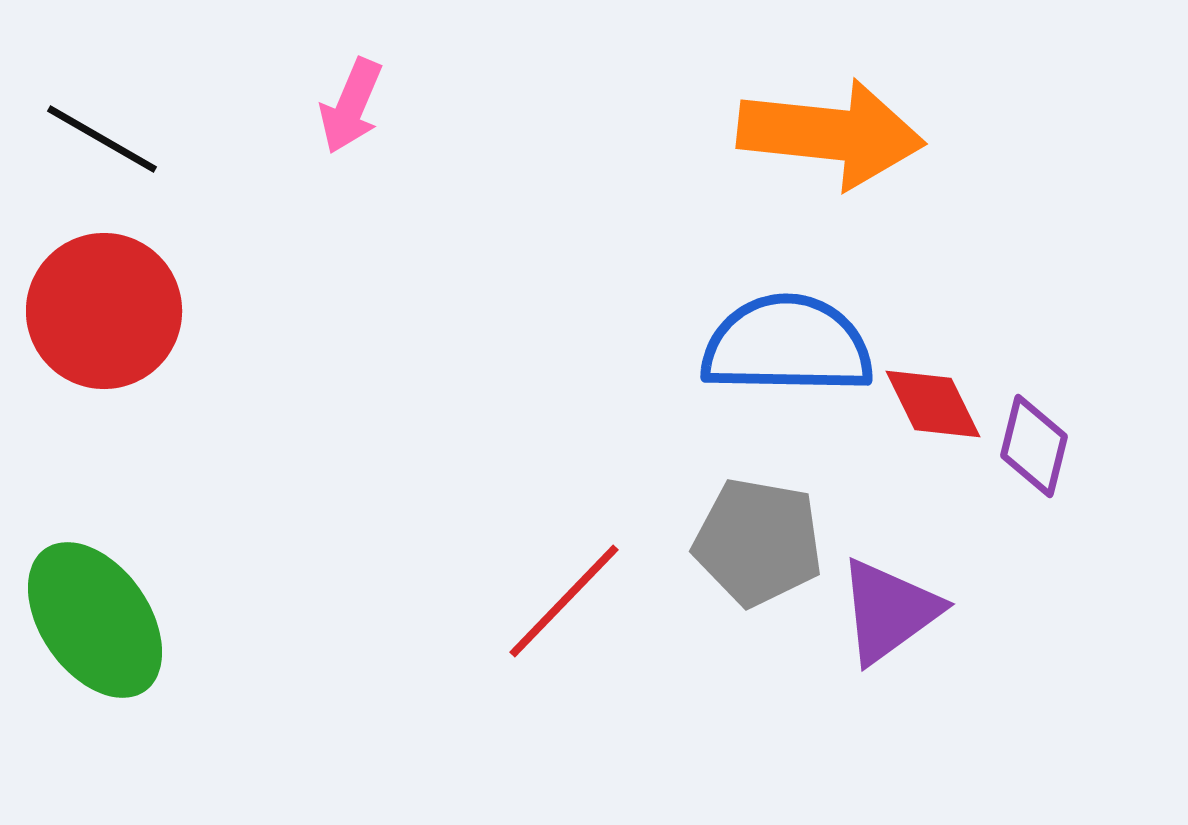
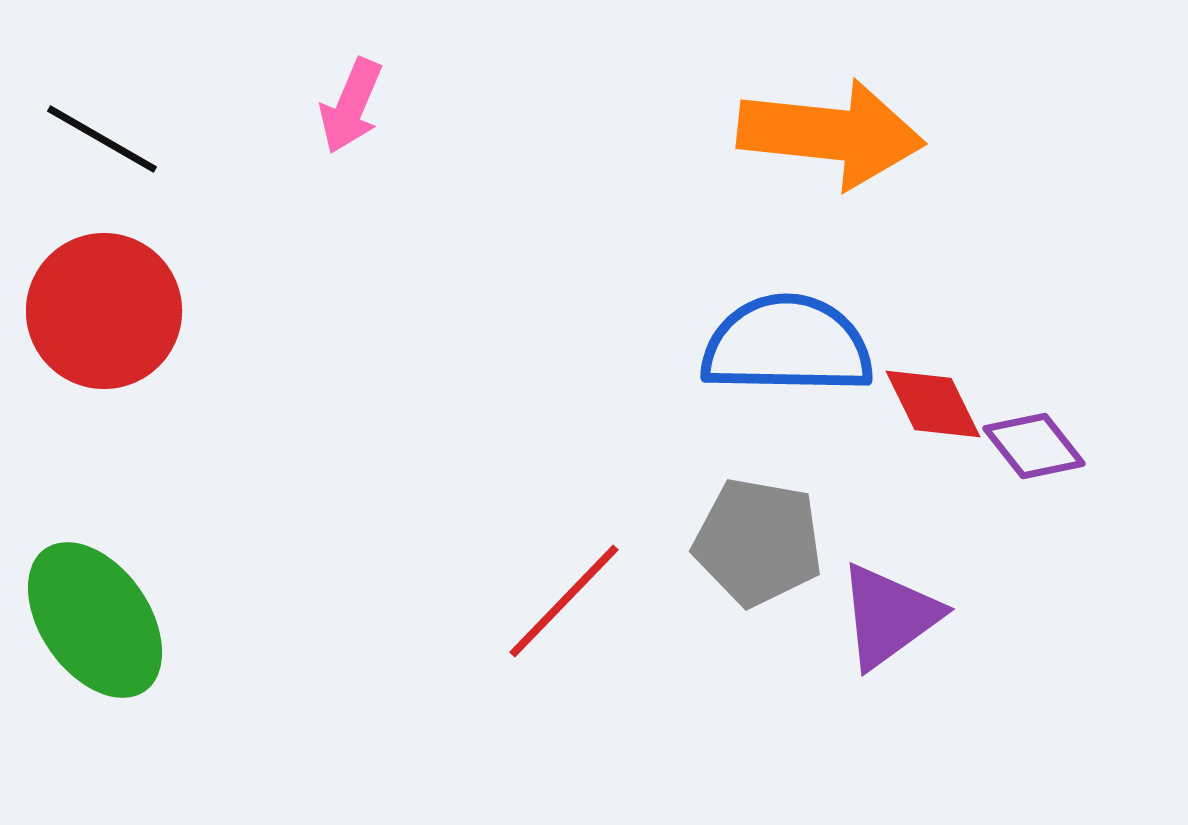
purple diamond: rotated 52 degrees counterclockwise
purple triangle: moved 5 px down
